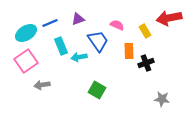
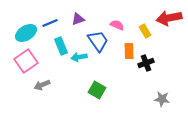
gray arrow: rotated 14 degrees counterclockwise
